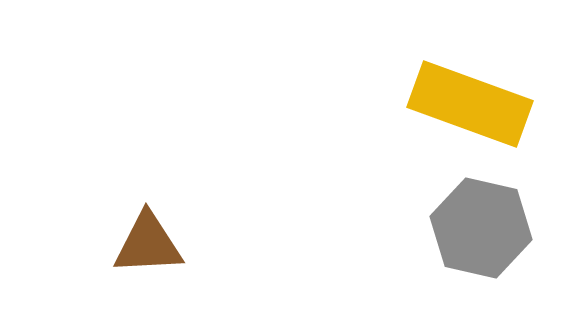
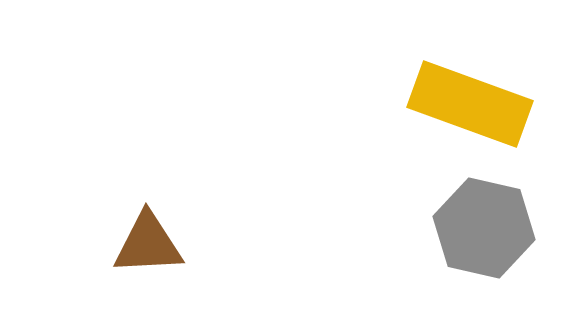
gray hexagon: moved 3 px right
